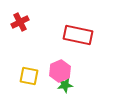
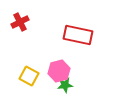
pink hexagon: moved 1 px left; rotated 10 degrees clockwise
yellow square: rotated 18 degrees clockwise
